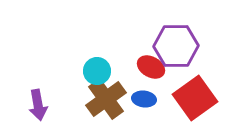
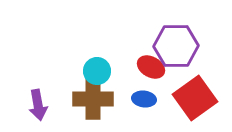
brown cross: moved 13 px left; rotated 36 degrees clockwise
